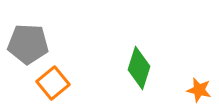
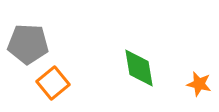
green diamond: rotated 27 degrees counterclockwise
orange star: moved 6 px up
